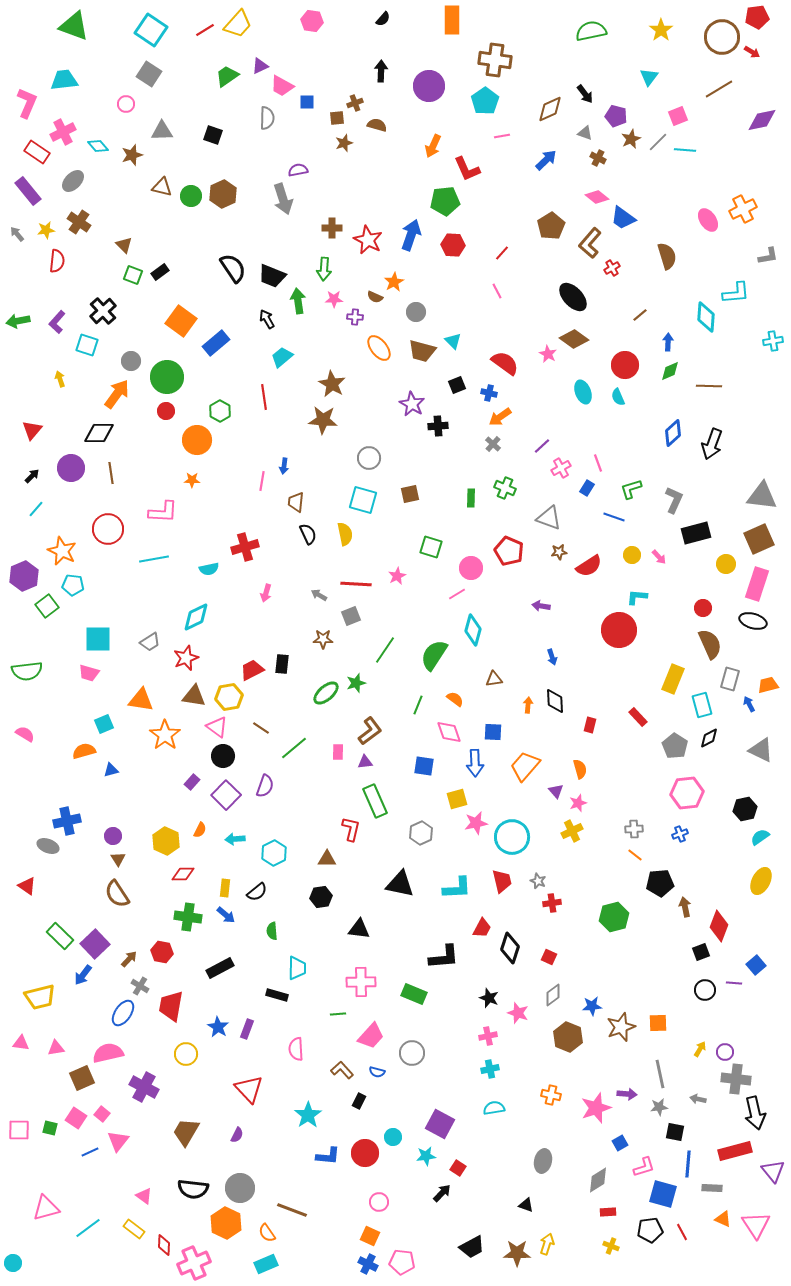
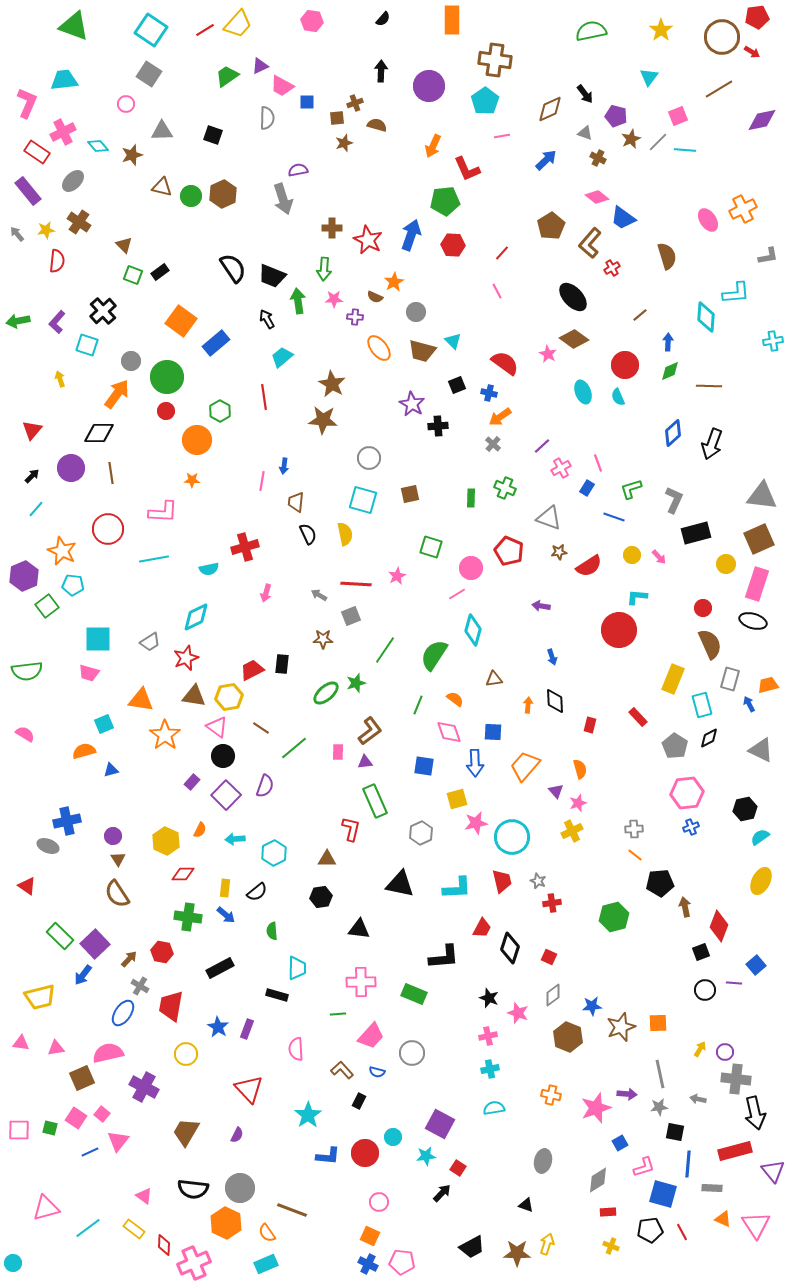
blue cross at (680, 834): moved 11 px right, 7 px up
